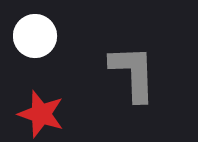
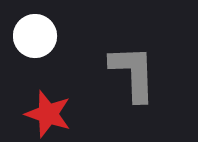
red star: moved 7 px right
